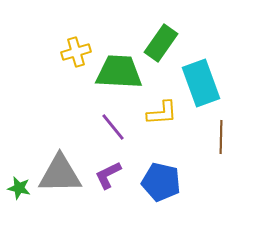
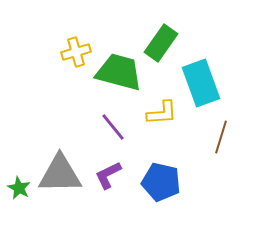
green trapezoid: rotated 12 degrees clockwise
brown line: rotated 16 degrees clockwise
green star: rotated 15 degrees clockwise
